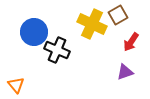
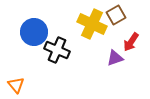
brown square: moved 2 px left
purple triangle: moved 10 px left, 14 px up
